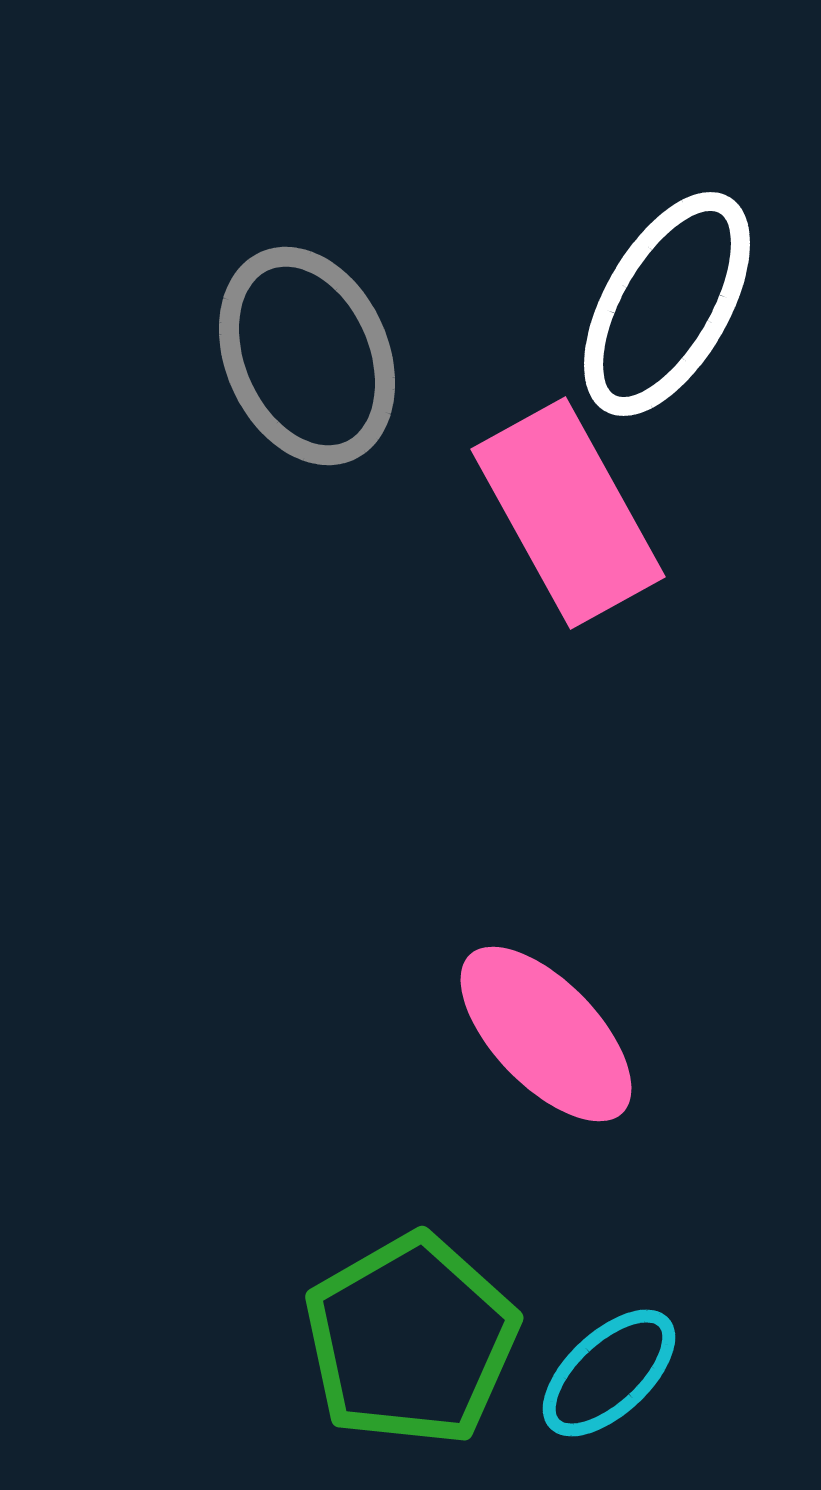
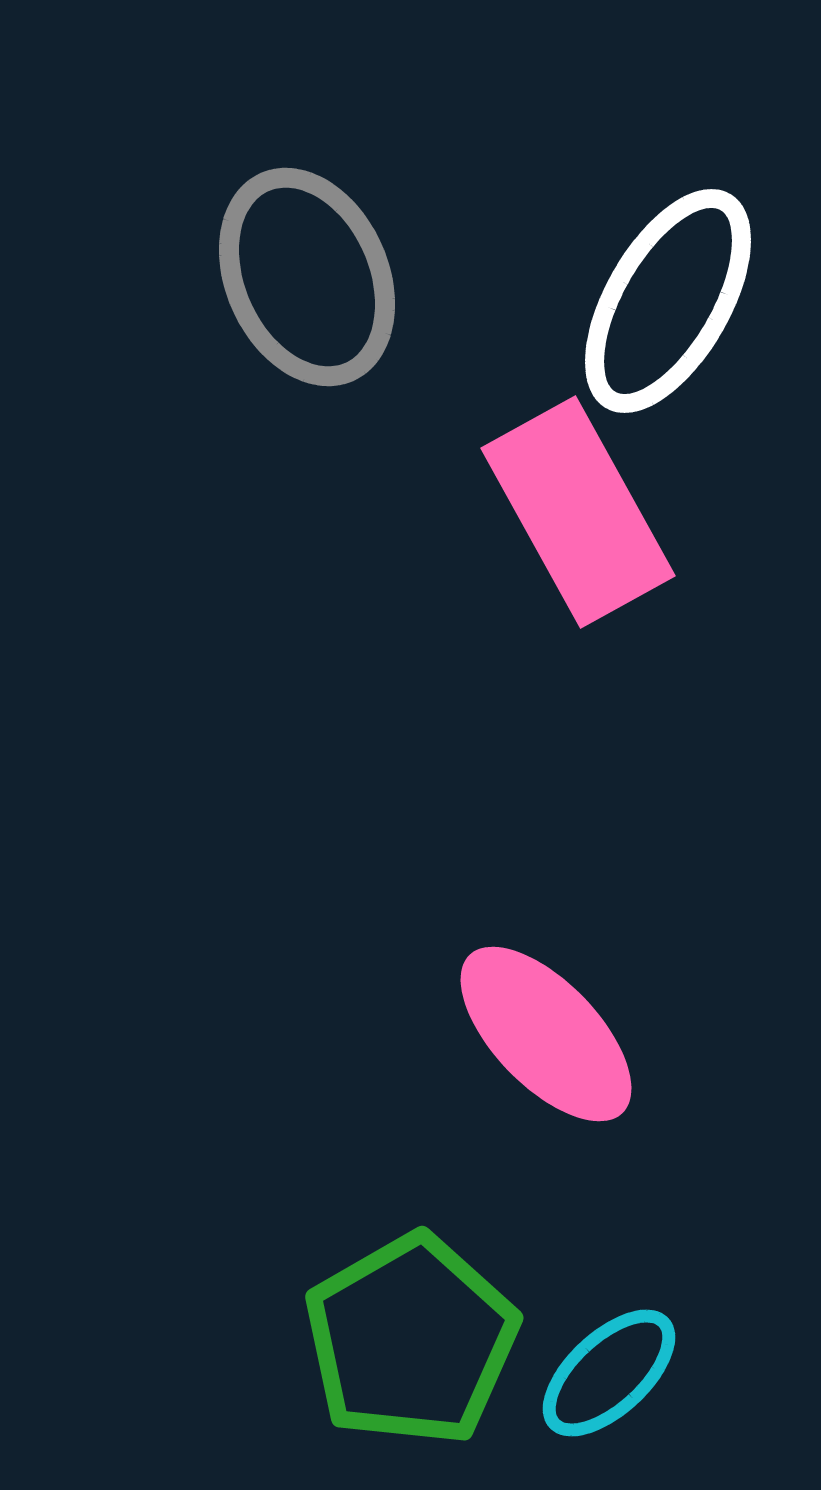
white ellipse: moved 1 px right, 3 px up
gray ellipse: moved 79 px up
pink rectangle: moved 10 px right, 1 px up
